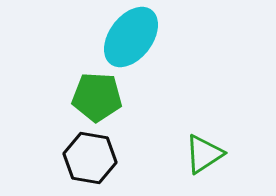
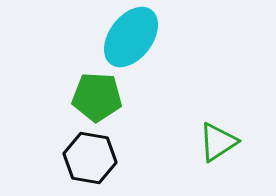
green triangle: moved 14 px right, 12 px up
